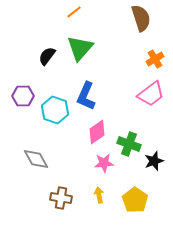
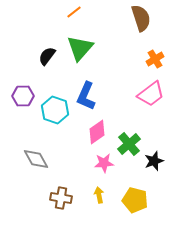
green cross: rotated 30 degrees clockwise
yellow pentagon: rotated 20 degrees counterclockwise
